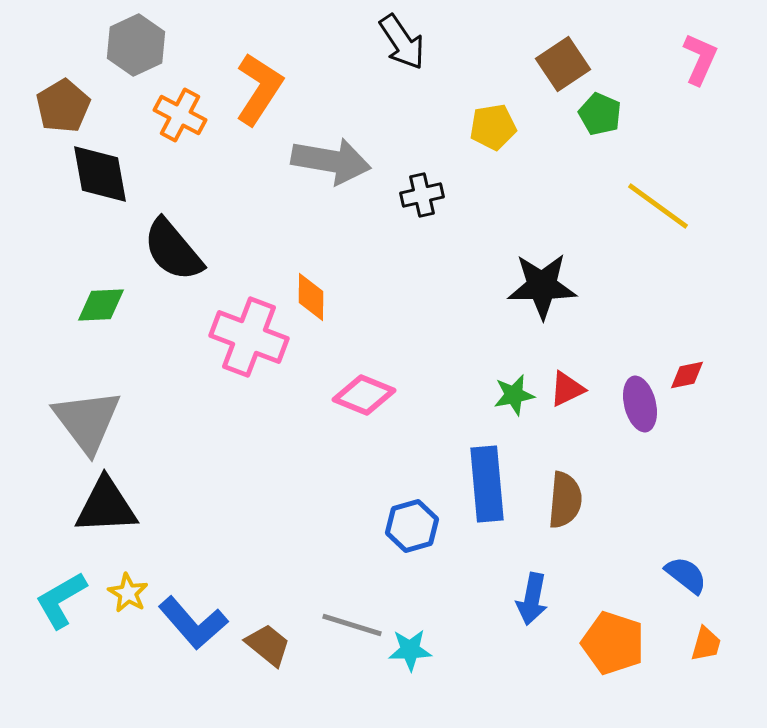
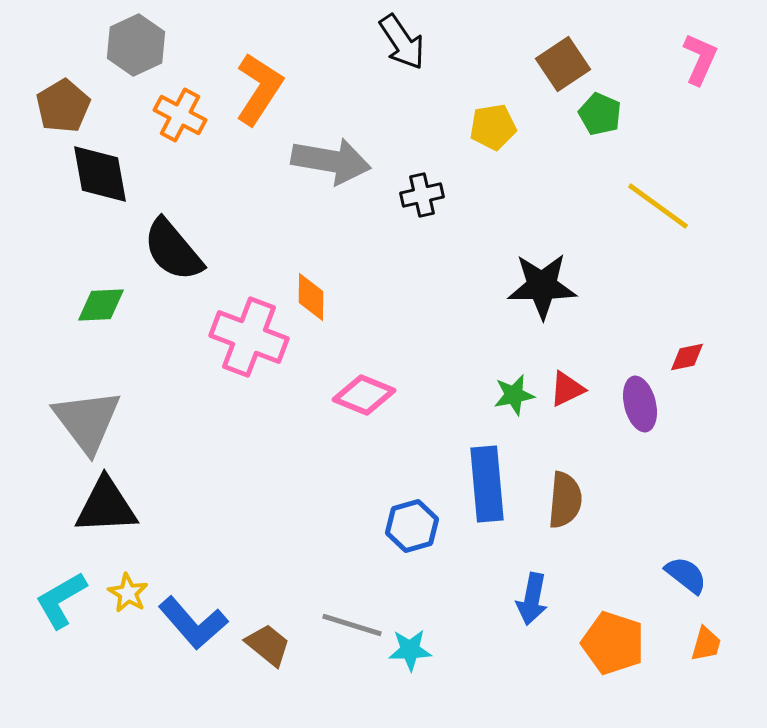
red diamond: moved 18 px up
